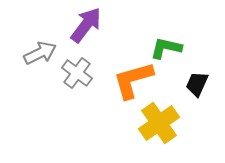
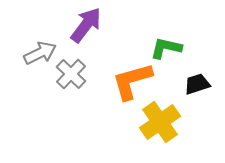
gray cross: moved 6 px left, 1 px down; rotated 8 degrees clockwise
orange L-shape: moved 1 px left, 1 px down
black trapezoid: rotated 48 degrees clockwise
yellow cross: moved 1 px right, 1 px up
